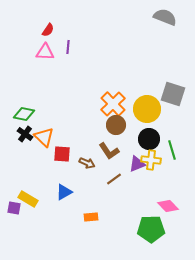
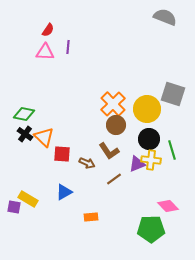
purple square: moved 1 px up
